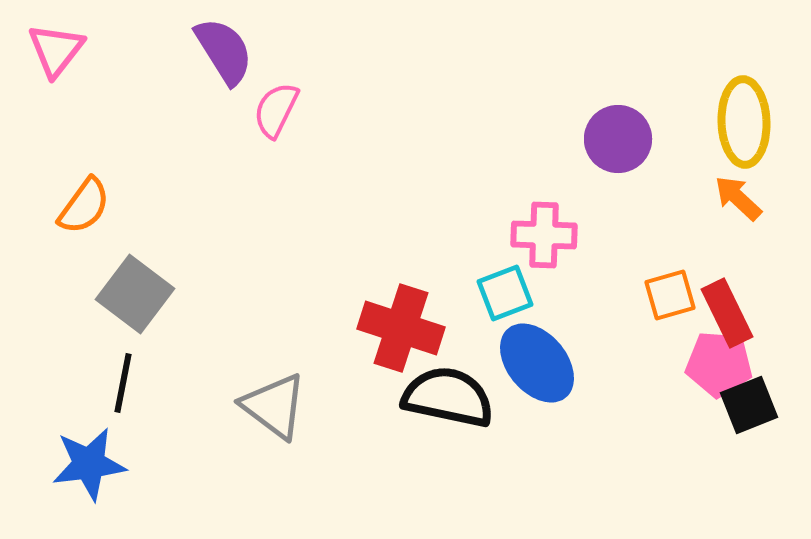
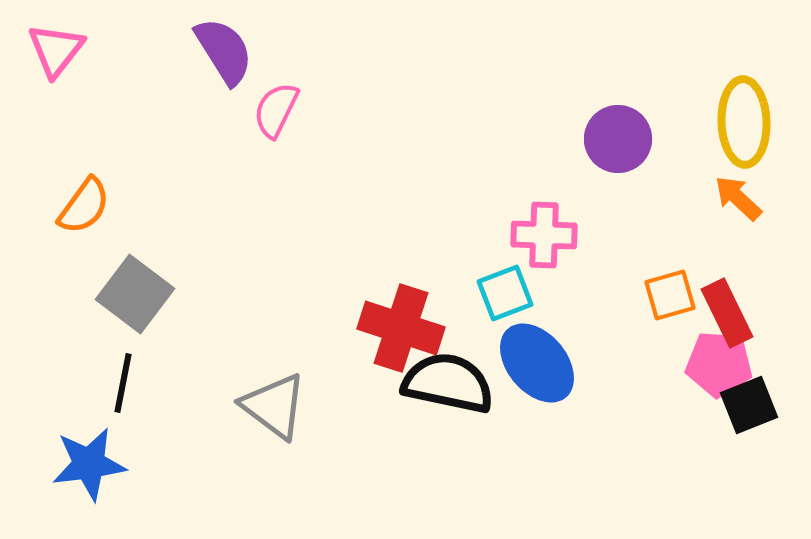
black semicircle: moved 14 px up
